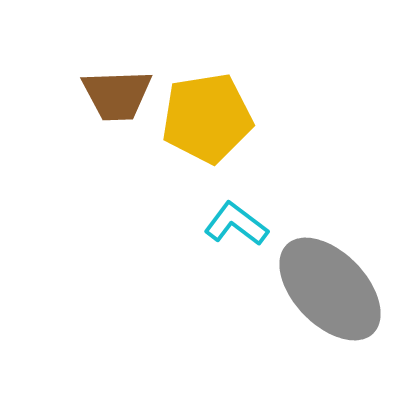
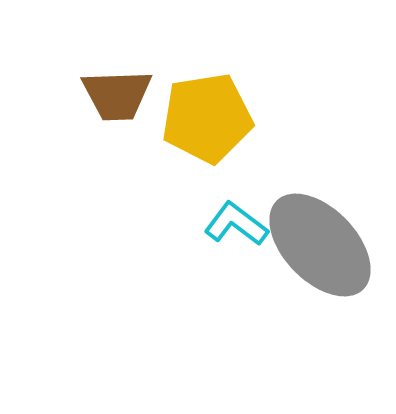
gray ellipse: moved 10 px left, 44 px up
